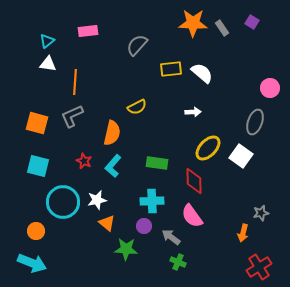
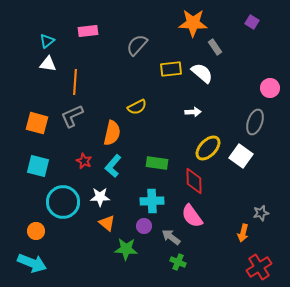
gray rectangle: moved 7 px left, 19 px down
white star: moved 3 px right, 3 px up; rotated 12 degrees clockwise
